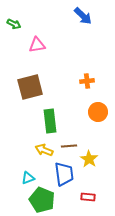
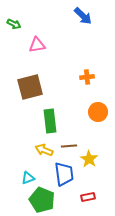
orange cross: moved 4 px up
red rectangle: rotated 16 degrees counterclockwise
